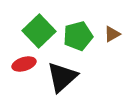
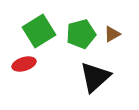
green square: rotated 12 degrees clockwise
green pentagon: moved 3 px right, 2 px up
black triangle: moved 33 px right
